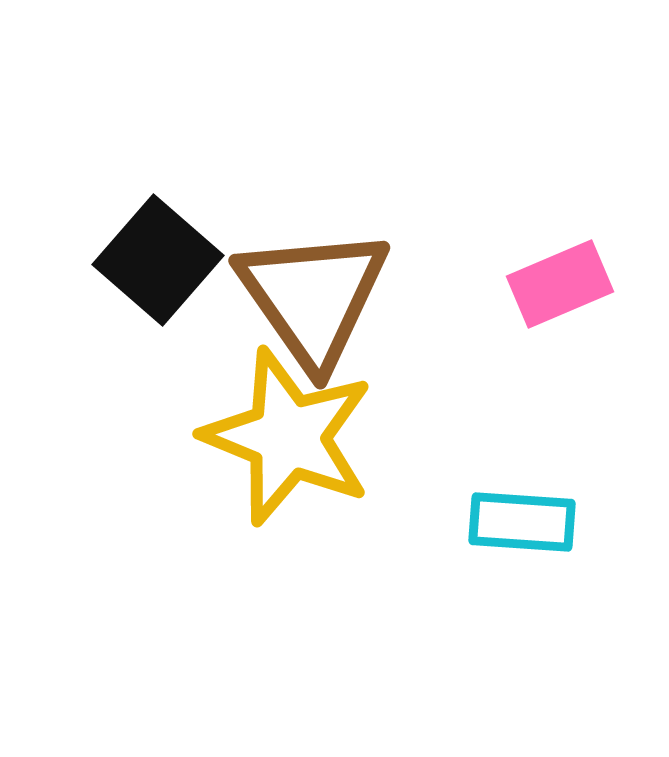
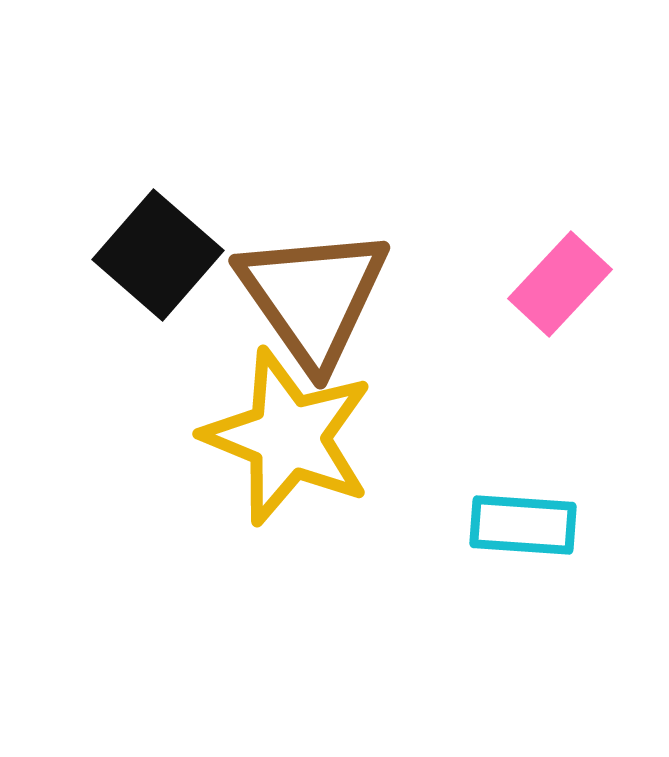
black square: moved 5 px up
pink rectangle: rotated 24 degrees counterclockwise
cyan rectangle: moved 1 px right, 3 px down
